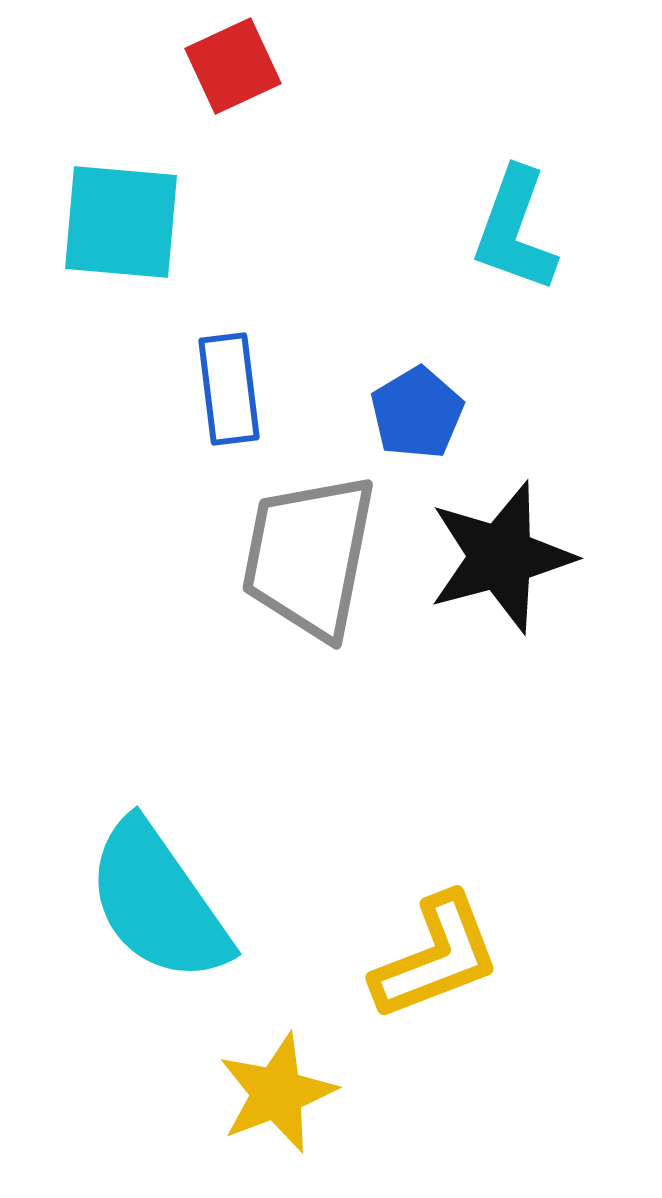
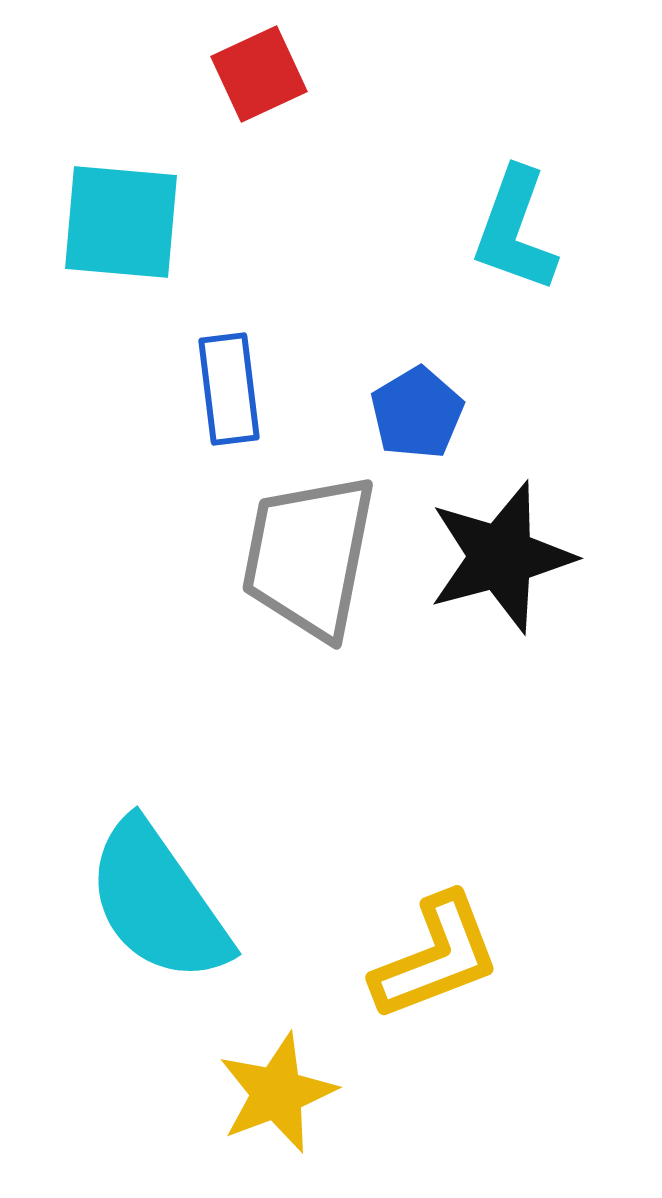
red square: moved 26 px right, 8 px down
